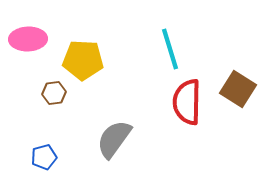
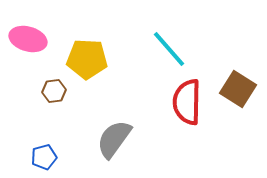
pink ellipse: rotated 18 degrees clockwise
cyan line: moved 1 px left; rotated 24 degrees counterclockwise
yellow pentagon: moved 4 px right, 1 px up
brown hexagon: moved 2 px up
